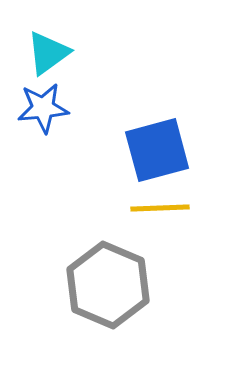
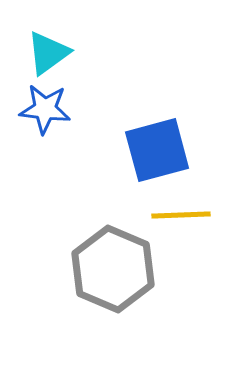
blue star: moved 2 px right, 1 px down; rotated 12 degrees clockwise
yellow line: moved 21 px right, 7 px down
gray hexagon: moved 5 px right, 16 px up
